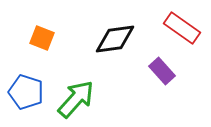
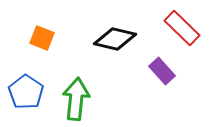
red rectangle: rotated 9 degrees clockwise
black diamond: rotated 21 degrees clockwise
blue pentagon: rotated 16 degrees clockwise
green arrow: rotated 36 degrees counterclockwise
